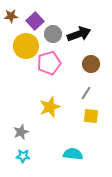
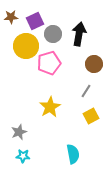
brown star: moved 1 px down
purple square: rotated 18 degrees clockwise
black arrow: rotated 60 degrees counterclockwise
brown circle: moved 3 px right
gray line: moved 2 px up
yellow star: rotated 10 degrees counterclockwise
yellow square: rotated 35 degrees counterclockwise
gray star: moved 2 px left
cyan semicircle: rotated 72 degrees clockwise
